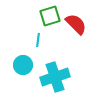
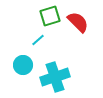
red semicircle: moved 2 px right, 2 px up
cyan line: rotated 40 degrees clockwise
